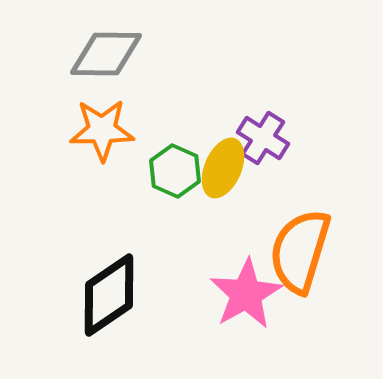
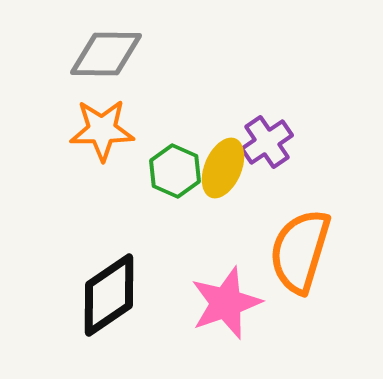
purple cross: moved 4 px right, 4 px down; rotated 24 degrees clockwise
pink star: moved 20 px left, 9 px down; rotated 10 degrees clockwise
